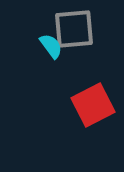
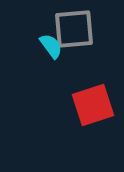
red square: rotated 9 degrees clockwise
